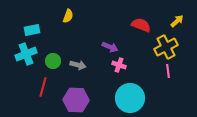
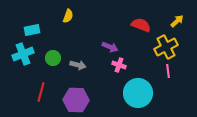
cyan cross: moved 3 px left
green circle: moved 3 px up
red line: moved 2 px left, 5 px down
cyan circle: moved 8 px right, 5 px up
